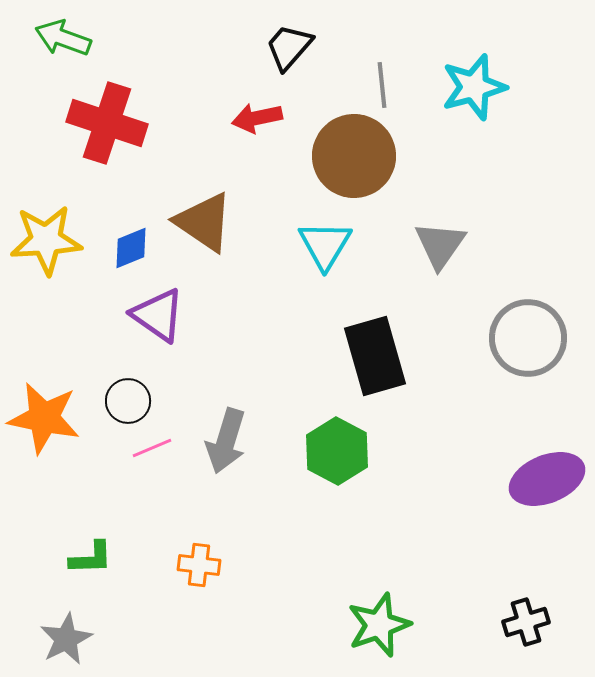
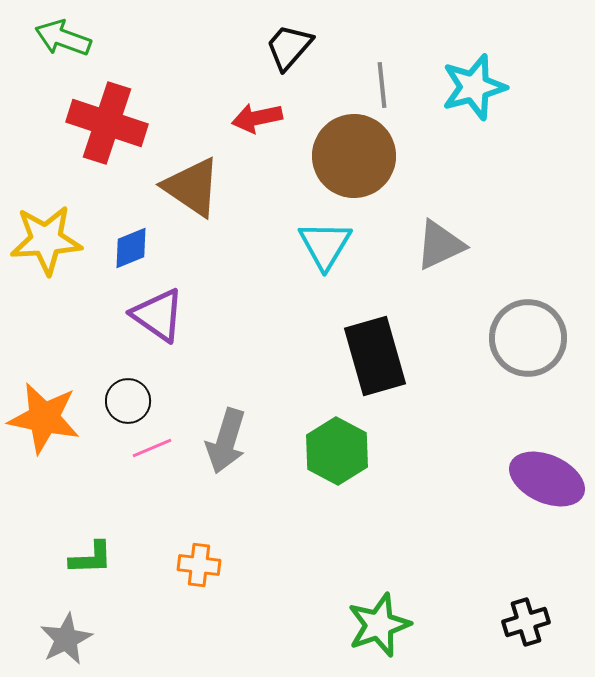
brown triangle: moved 12 px left, 35 px up
gray triangle: rotated 30 degrees clockwise
purple ellipse: rotated 46 degrees clockwise
